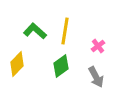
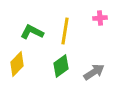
green L-shape: moved 3 px left, 1 px down; rotated 15 degrees counterclockwise
pink cross: moved 2 px right, 28 px up; rotated 32 degrees clockwise
gray arrow: moved 2 px left, 5 px up; rotated 95 degrees counterclockwise
